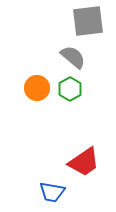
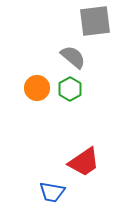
gray square: moved 7 px right
